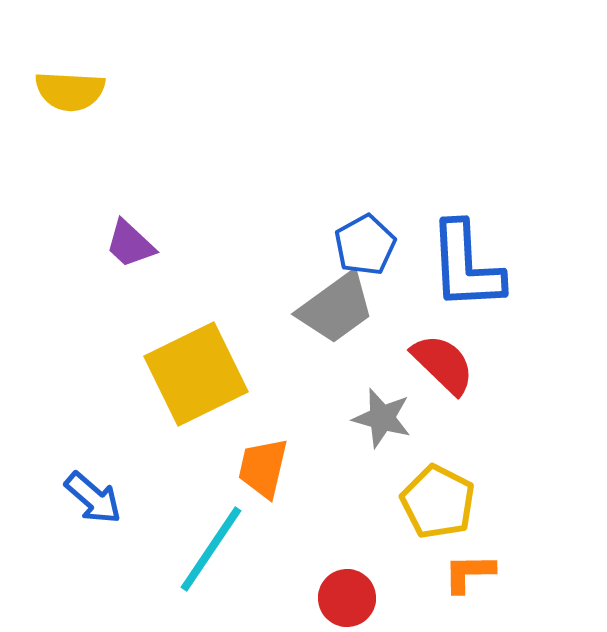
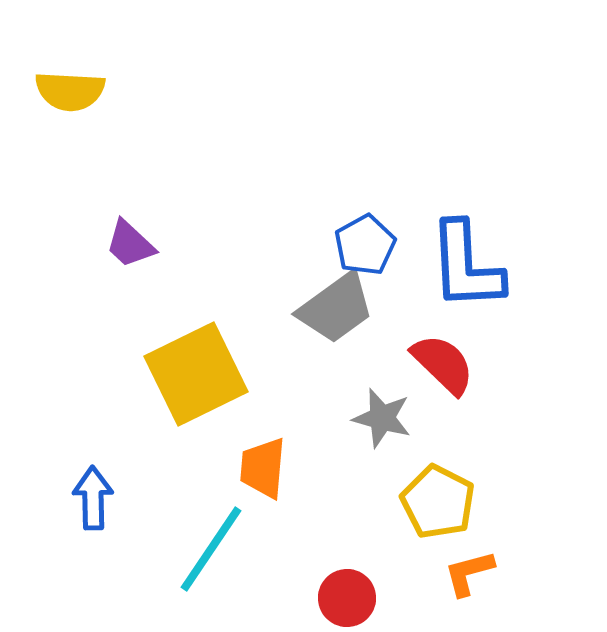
orange trapezoid: rotated 8 degrees counterclockwise
blue arrow: rotated 132 degrees counterclockwise
orange L-shape: rotated 14 degrees counterclockwise
